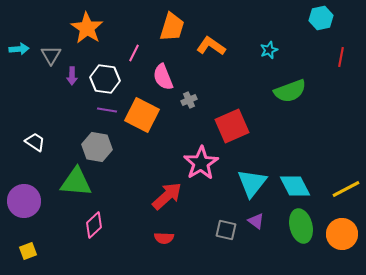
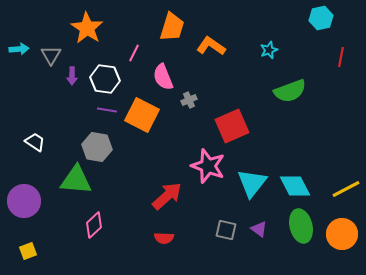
pink star: moved 7 px right, 3 px down; rotated 20 degrees counterclockwise
green triangle: moved 2 px up
purple triangle: moved 3 px right, 8 px down
